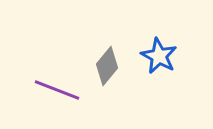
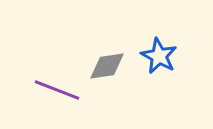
gray diamond: rotated 42 degrees clockwise
